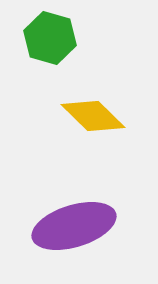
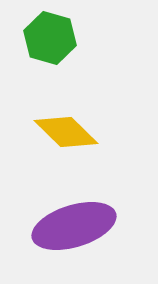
yellow diamond: moved 27 px left, 16 px down
